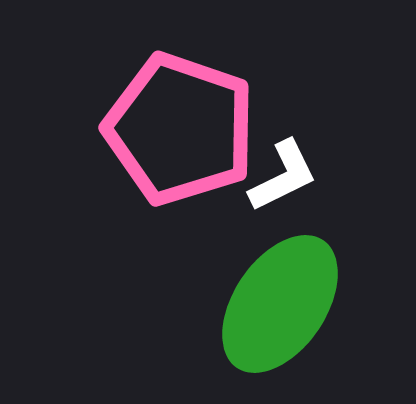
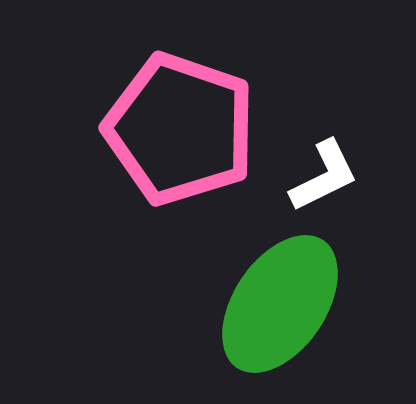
white L-shape: moved 41 px right
